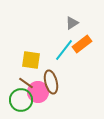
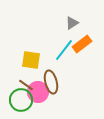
brown line: moved 2 px down
